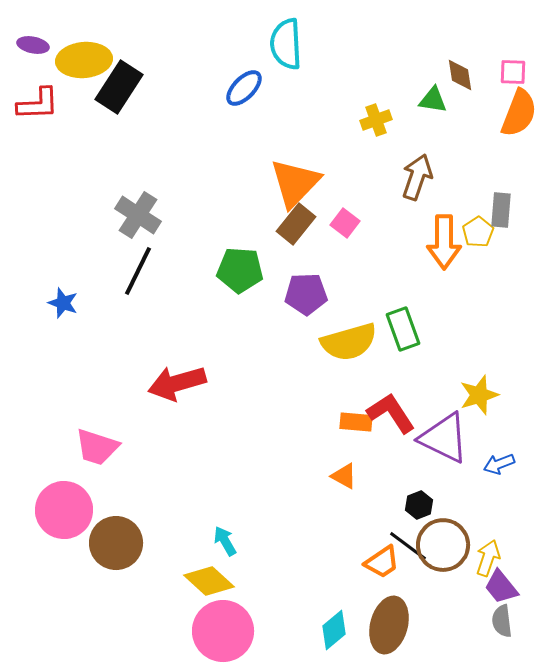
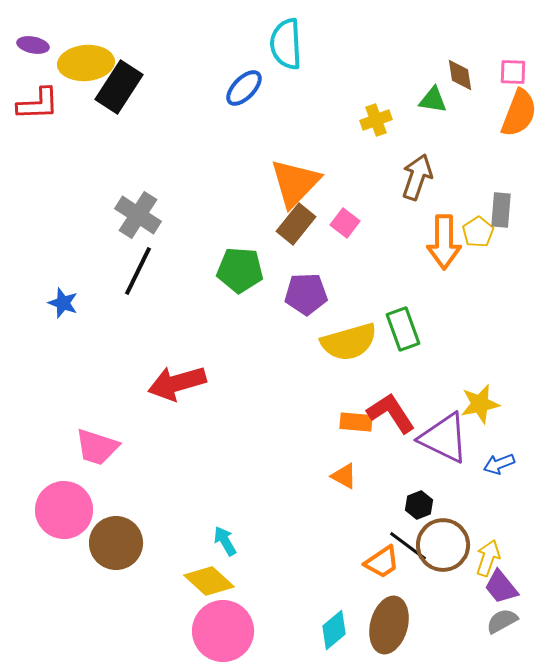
yellow ellipse at (84, 60): moved 2 px right, 3 px down
yellow star at (479, 395): moved 1 px right, 9 px down; rotated 6 degrees clockwise
gray semicircle at (502, 621): rotated 68 degrees clockwise
